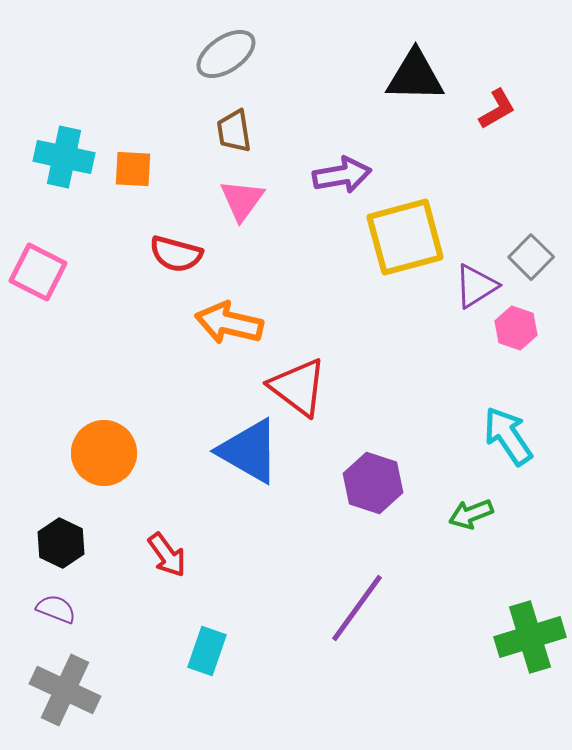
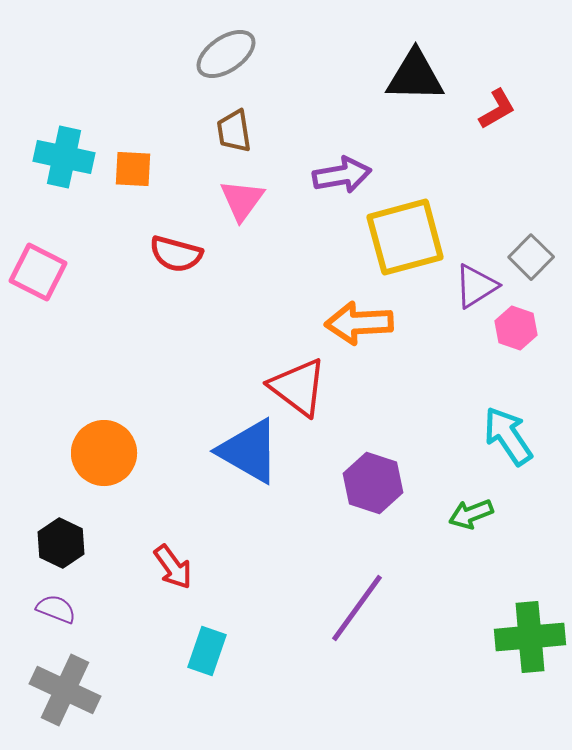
orange arrow: moved 130 px right; rotated 16 degrees counterclockwise
red arrow: moved 6 px right, 12 px down
green cross: rotated 12 degrees clockwise
